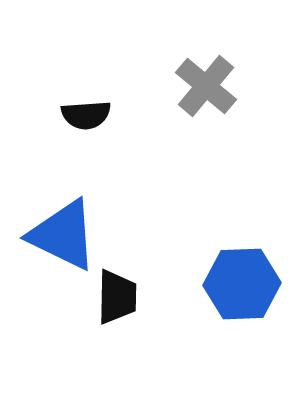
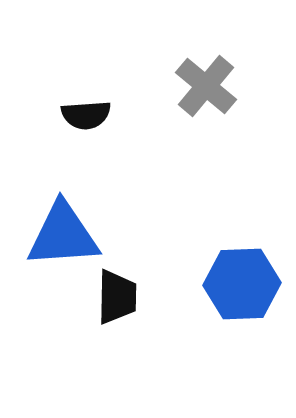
blue triangle: rotated 30 degrees counterclockwise
